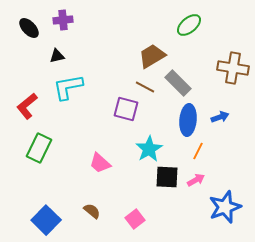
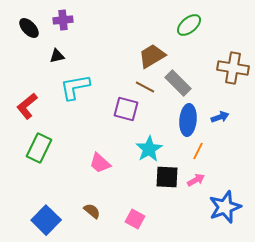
cyan L-shape: moved 7 px right
pink square: rotated 24 degrees counterclockwise
